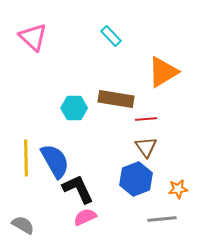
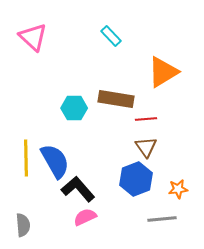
black L-shape: rotated 16 degrees counterclockwise
gray semicircle: rotated 55 degrees clockwise
